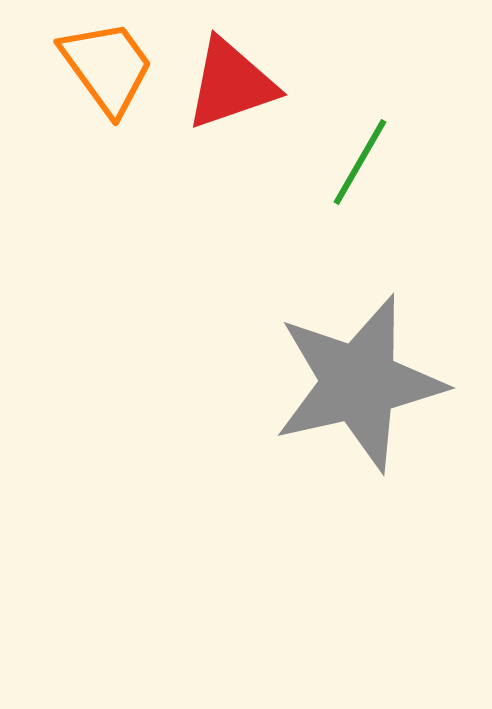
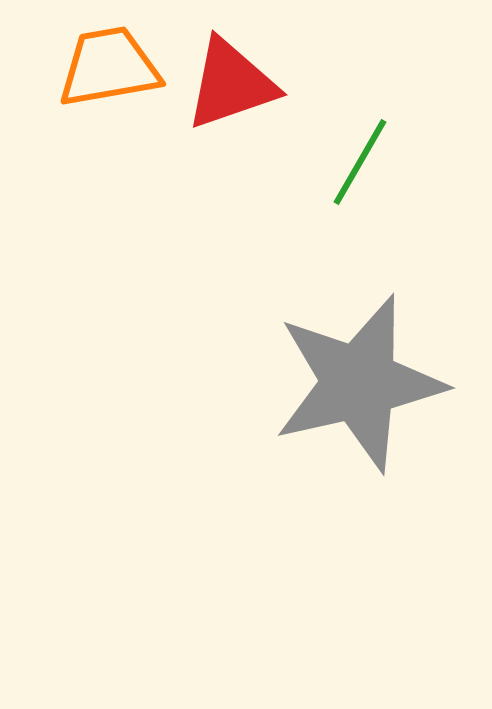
orange trapezoid: moved 2 px right; rotated 64 degrees counterclockwise
